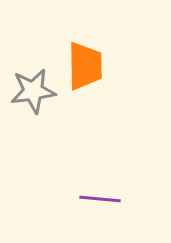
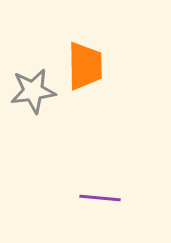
purple line: moved 1 px up
